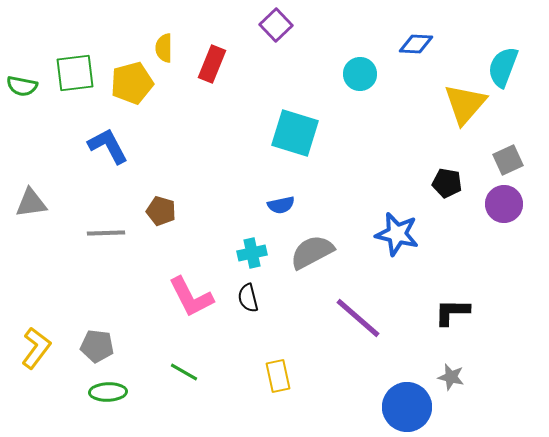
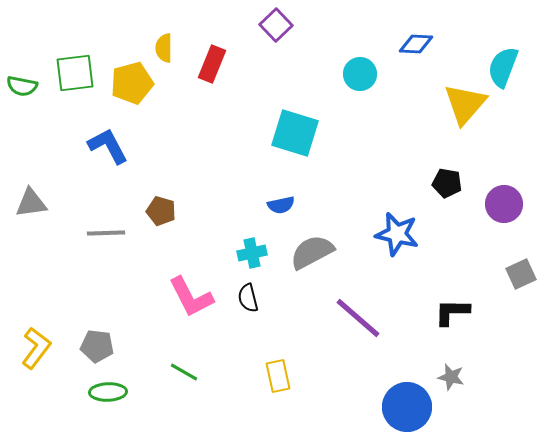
gray square: moved 13 px right, 114 px down
